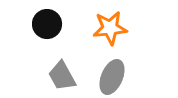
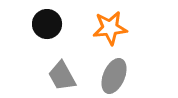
gray ellipse: moved 2 px right, 1 px up
